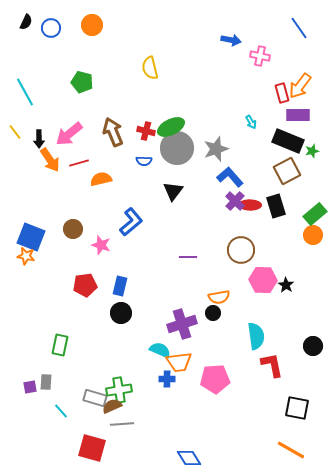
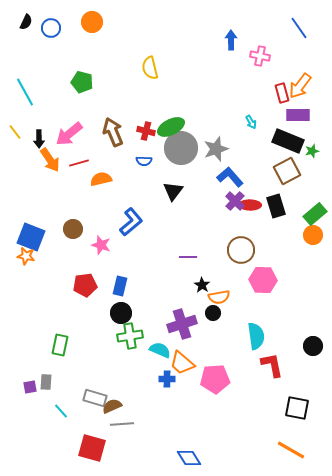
orange circle at (92, 25): moved 3 px up
blue arrow at (231, 40): rotated 102 degrees counterclockwise
gray circle at (177, 148): moved 4 px right
black star at (286, 285): moved 84 px left
orange trapezoid at (179, 362): moved 3 px right, 1 px down; rotated 48 degrees clockwise
green cross at (119, 390): moved 11 px right, 54 px up
